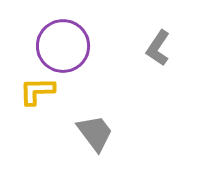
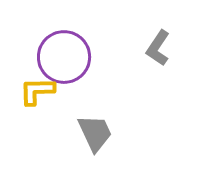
purple circle: moved 1 px right, 11 px down
gray trapezoid: rotated 12 degrees clockwise
